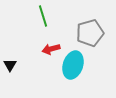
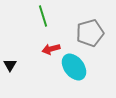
cyan ellipse: moved 1 px right, 2 px down; rotated 56 degrees counterclockwise
